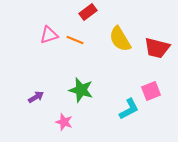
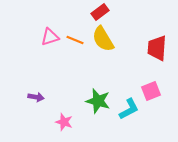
red rectangle: moved 12 px right
pink triangle: moved 1 px right, 2 px down
yellow semicircle: moved 17 px left
red trapezoid: rotated 80 degrees clockwise
green star: moved 17 px right, 11 px down
purple arrow: rotated 42 degrees clockwise
